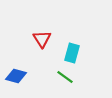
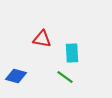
red triangle: rotated 48 degrees counterclockwise
cyan rectangle: rotated 18 degrees counterclockwise
